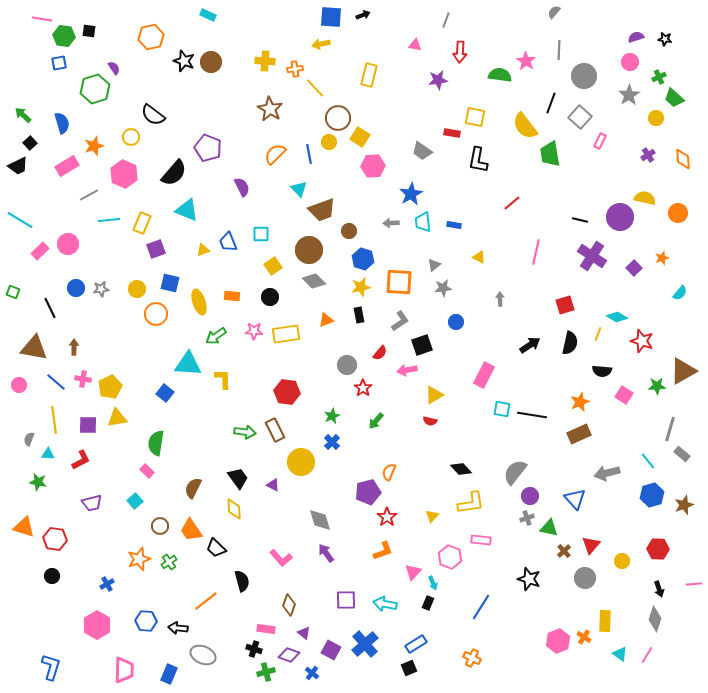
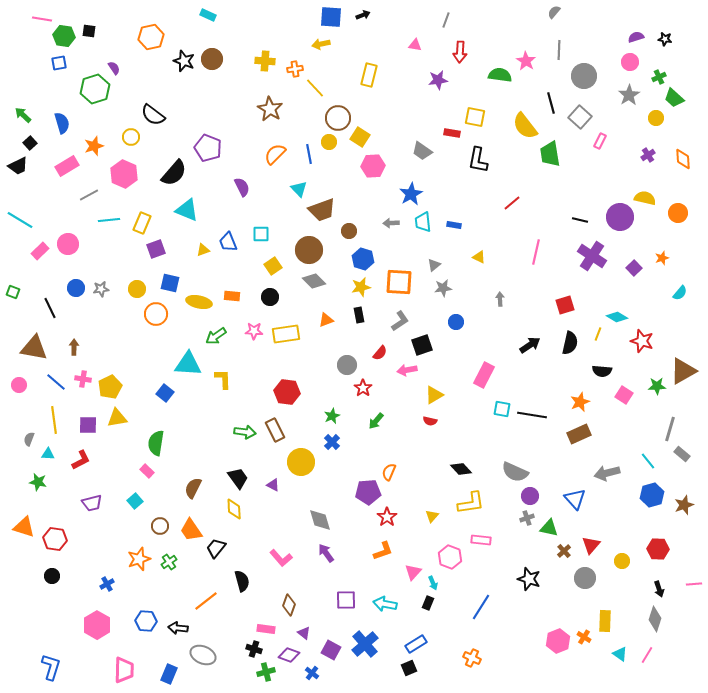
brown circle at (211, 62): moved 1 px right, 3 px up
black line at (551, 103): rotated 35 degrees counterclockwise
yellow ellipse at (199, 302): rotated 60 degrees counterclockwise
gray semicircle at (515, 472): rotated 104 degrees counterclockwise
purple pentagon at (368, 492): rotated 10 degrees clockwise
black trapezoid at (216, 548): rotated 85 degrees clockwise
